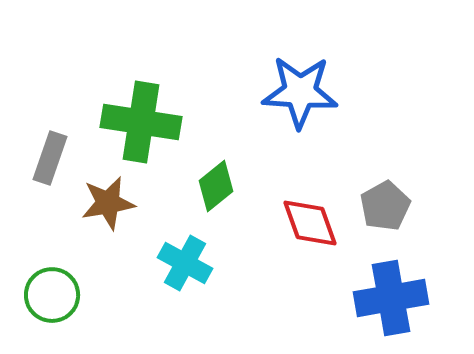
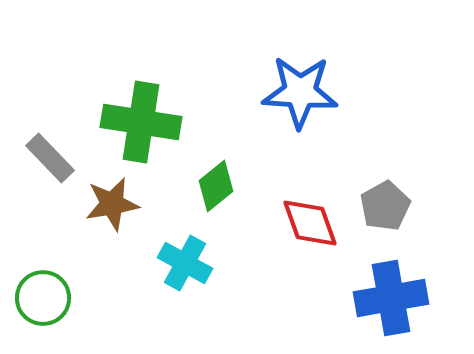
gray rectangle: rotated 63 degrees counterclockwise
brown star: moved 4 px right, 1 px down
green circle: moved 9 px left, 3 px down
